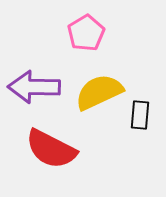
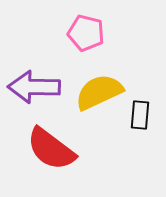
pink pentagon: rotated 27 degrees counterclockwise
red semicircle: rotated 10 degrees clockwise
